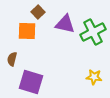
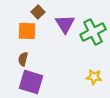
purple triangle: rotated 45 degrees clockwise
brown semicircle: moved 11 px right
